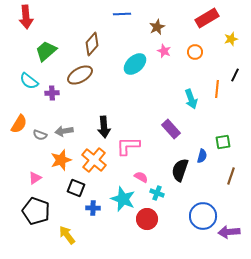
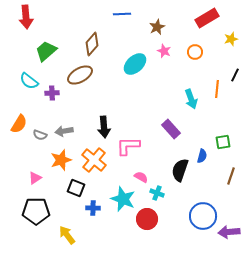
black pentagon: rotated 20 degrees counterclockwise
